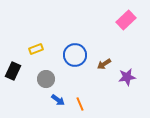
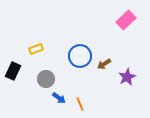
blue circle: moved 5 px right, 1 px down
purple star: rotated 18 degrees counterclockwise
blue arrow: moved 1 px right, 2 px up
